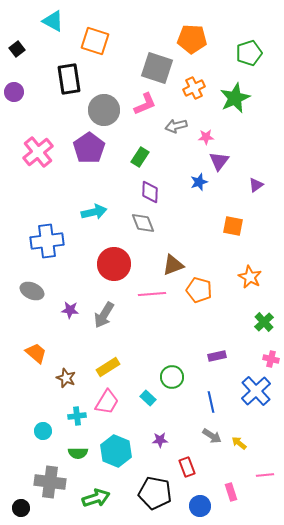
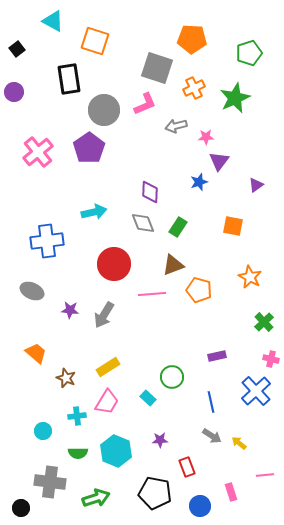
green rectangle at (140, 157): moved 38 px right, 70 px down
